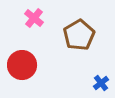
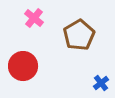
red circle: moved 1 px right, 1 px down
